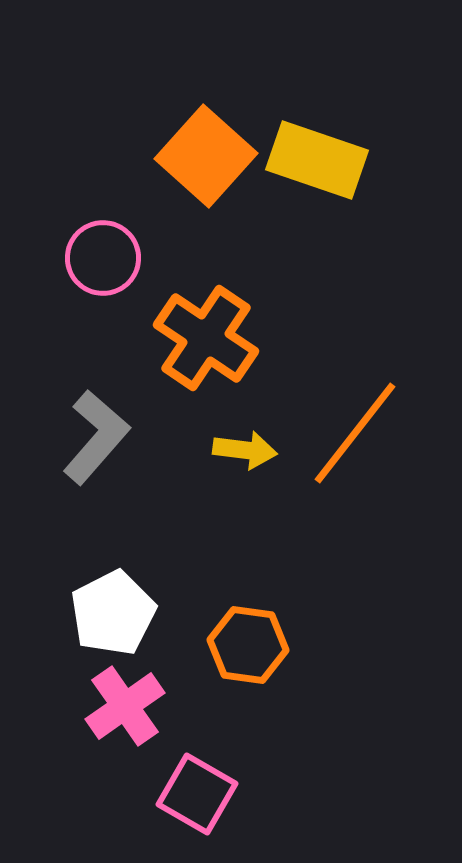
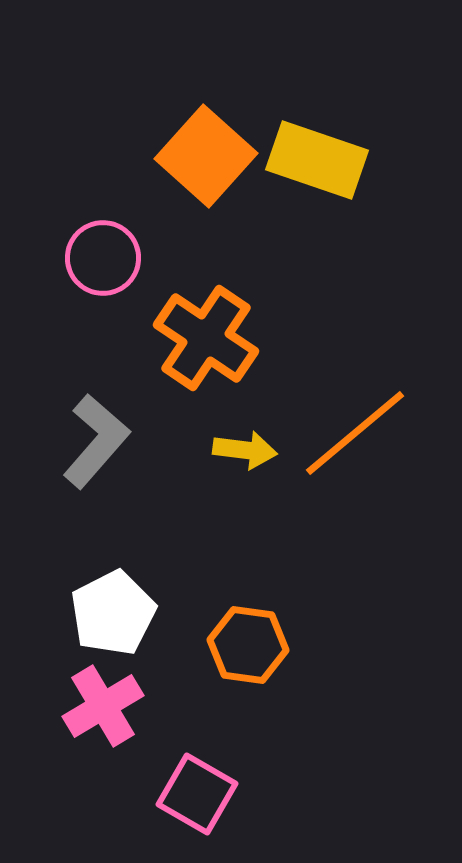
orange line: rotated 12 degrees clockwise
gray L-shape: moved 4 px down
pink cross: moved 22 px left; rotated 4 degrees clockwise
